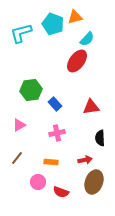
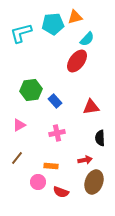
cyan pentagon: rotated 25 degrees counterclockwise
blue rectangle: moved 3 px up
orange rectangle: moved 4 px down
